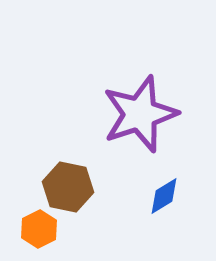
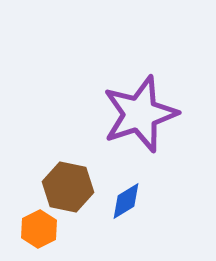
blue diamond: moved 38 px left, 5 px down
